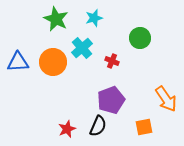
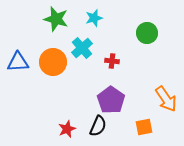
green star: rotated 10 degrees counterclockwise
green circle: moved 7 px right, 5 px up
red cross: rotated 16 degrees counterclockwise
purple pentagon: rotated 16 degrees counterclockwise
